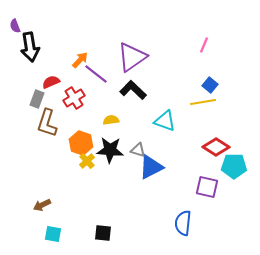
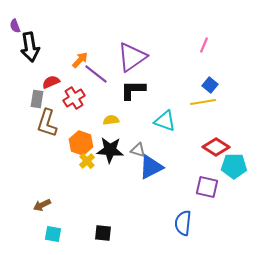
black L-shape: rotated 44 degrees counterclockwise
gray rectangle: rotated 12 degrees counterclockwise
